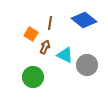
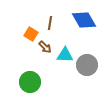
blue diamond: rotated 20 degrees clockwise
brown arrow: rotated 112 degrees clockwise
cyan triangle: rotated 24 degrees counterclockwise
green circle: moved 3 px left, 5 px down
